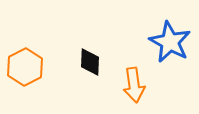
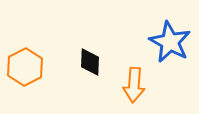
orange arrow: rotated 12 degrees clockwise
